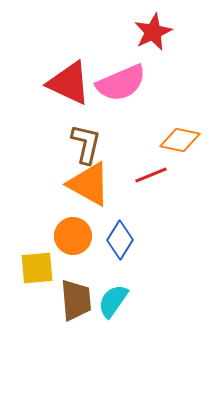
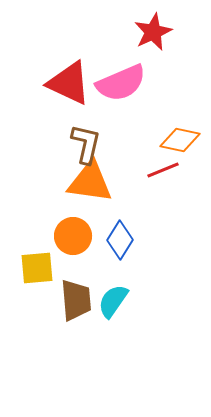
red line: moved 12 px right, 5 px up
orange triangle: moved 1 px right, 2 px up; rotated 21 degrees counterclockwise
